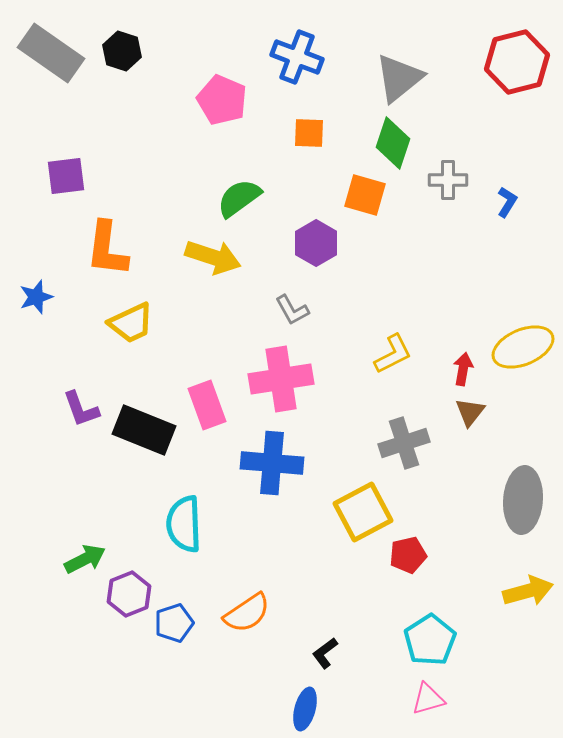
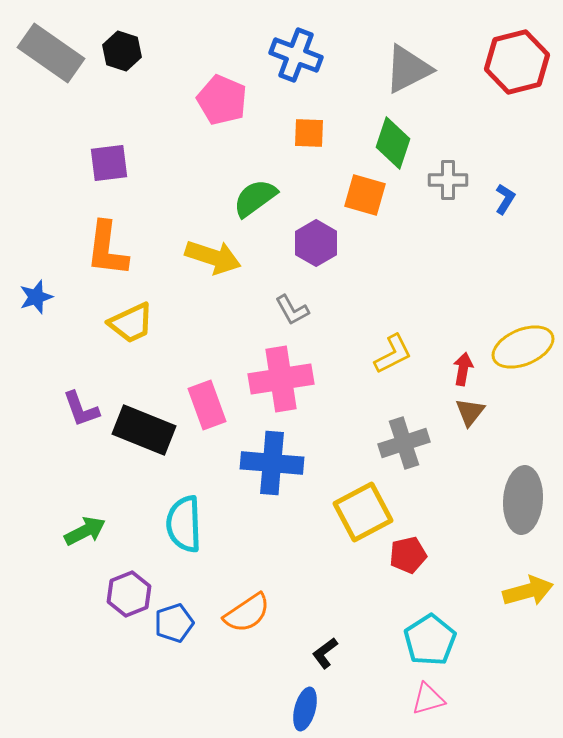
blue cross at (297, 57): moved 1 px left, 2 px up
gray triangle at (399, 78): moved 9 px right, 9 px up; rotated 12 degrees clockwise
purple square at (66, 176): moved 43 px right, 13 px up
green semicircle at (239, 198): moved 16 px right
blue L-shape at (507, 202): moved 2 px left, 3 px up
green arrow at (85, 559): moved 28 px up
